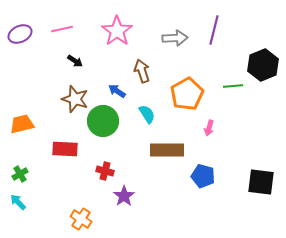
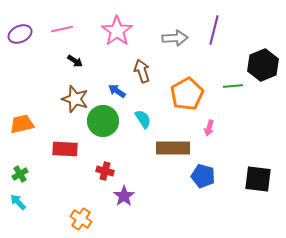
cyan semicircle: moved 4 px left, 5 px down
brown rectangle: moved 6 px right, 2 px up
black square: moved 3 px left, 3 px up
